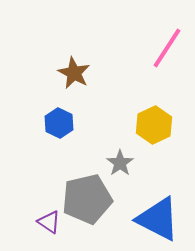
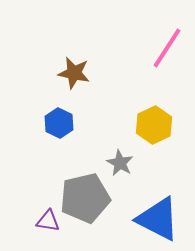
brown star: rotated 16 degrees counterclockwise
gray star: rotated 8 degrees counterclockwise
gray pentagon: moved 2 px left, 1 px up
purple triangle: moved 1 px left, 1 px up; rotated 25 degrees counterclockwise
